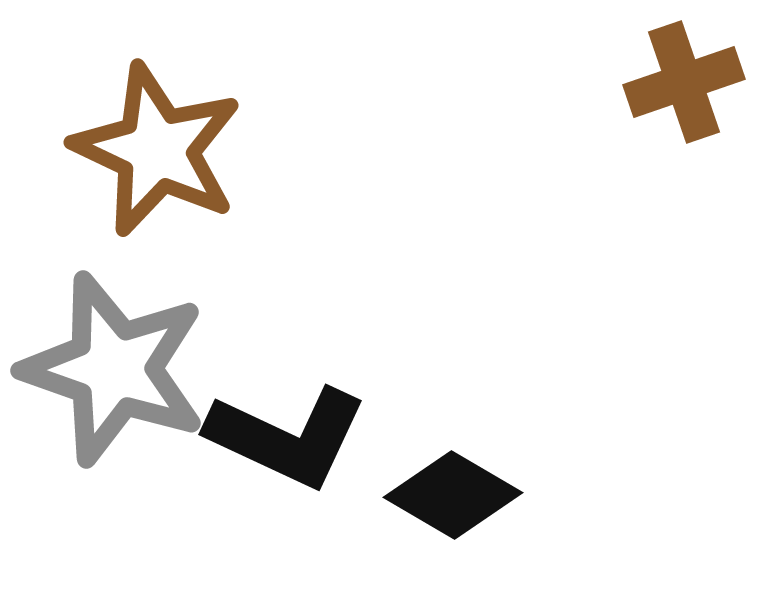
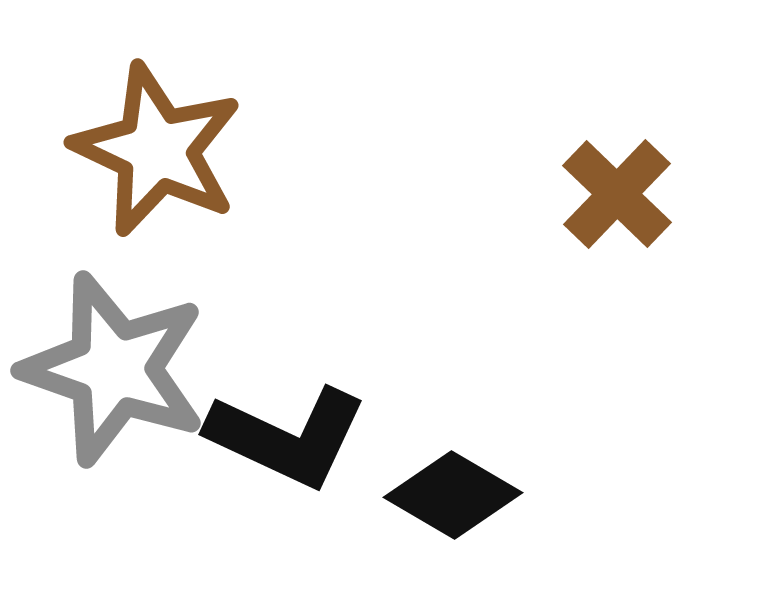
brown cross: moved 67 px left, 112 px down; rotated 27 degrees counterclockwise
